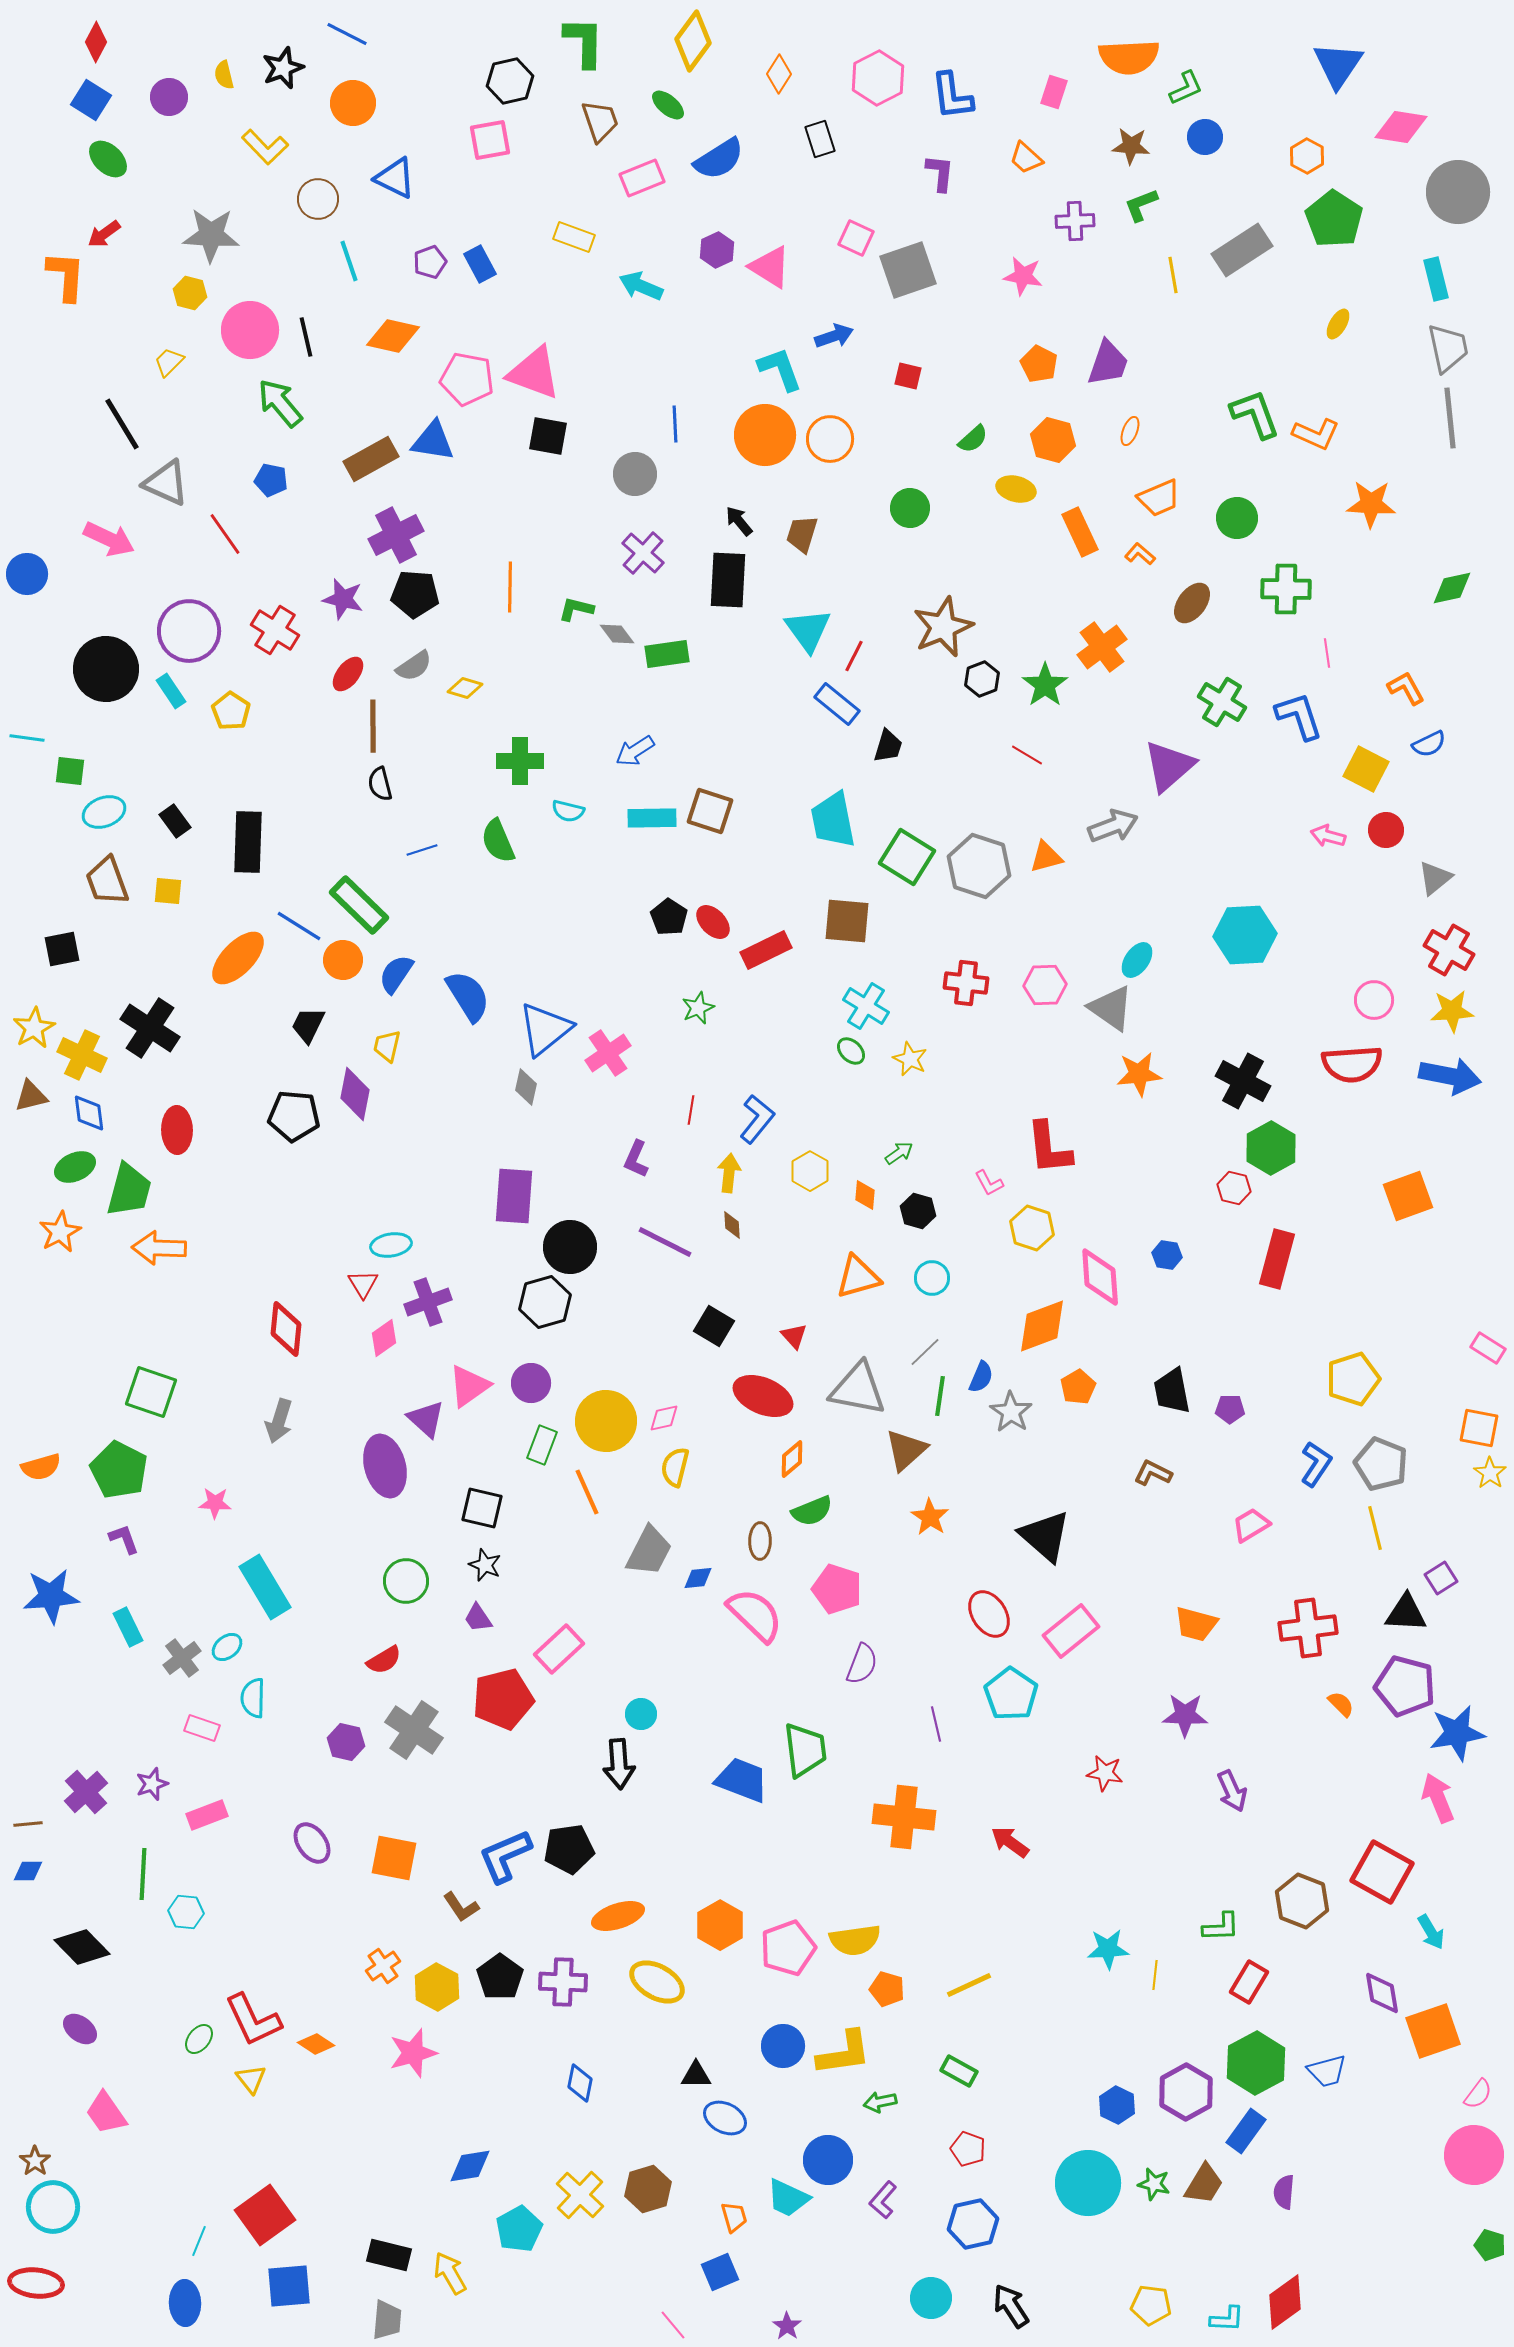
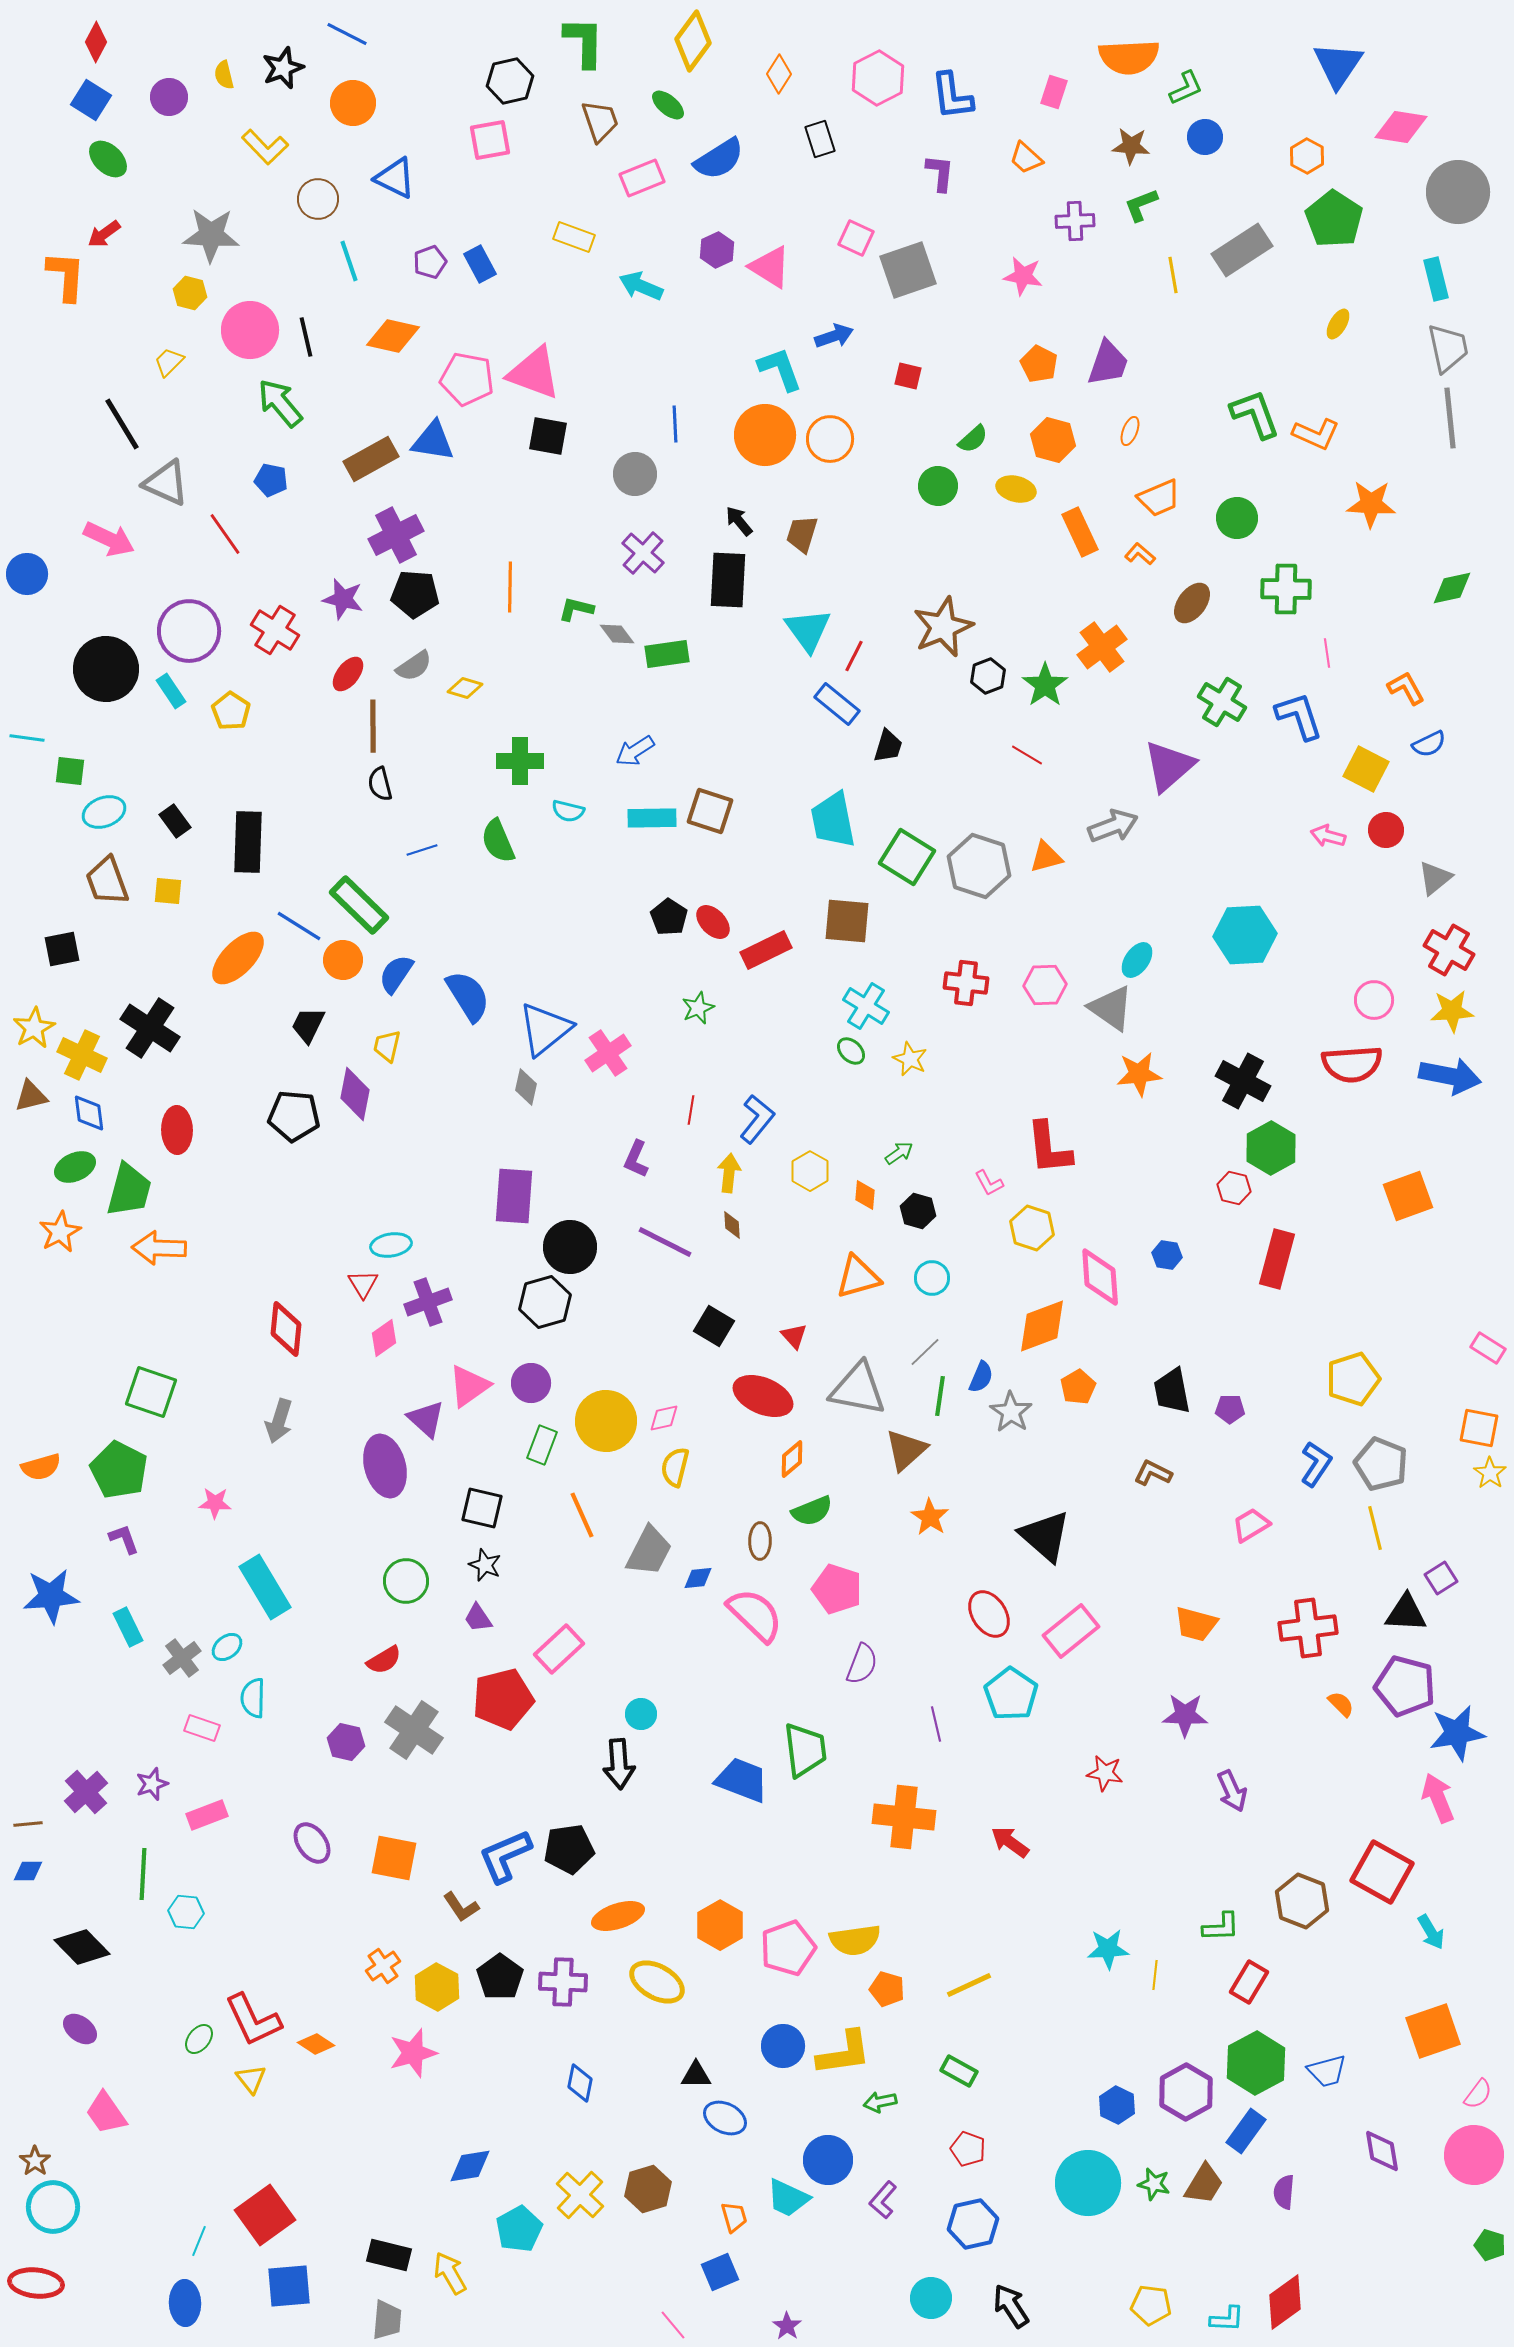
green circle at (910, 508): moved 28 px right, 22 px up
black hexagon at (982, 679): moved 6 px right, 3 px up
orange line at (587, 1492): moved 5 px left, 23 px down
purple diamond at (1382, 1993): moved 158 px down
